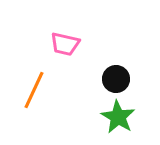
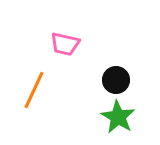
black circle: moved 1 px down
